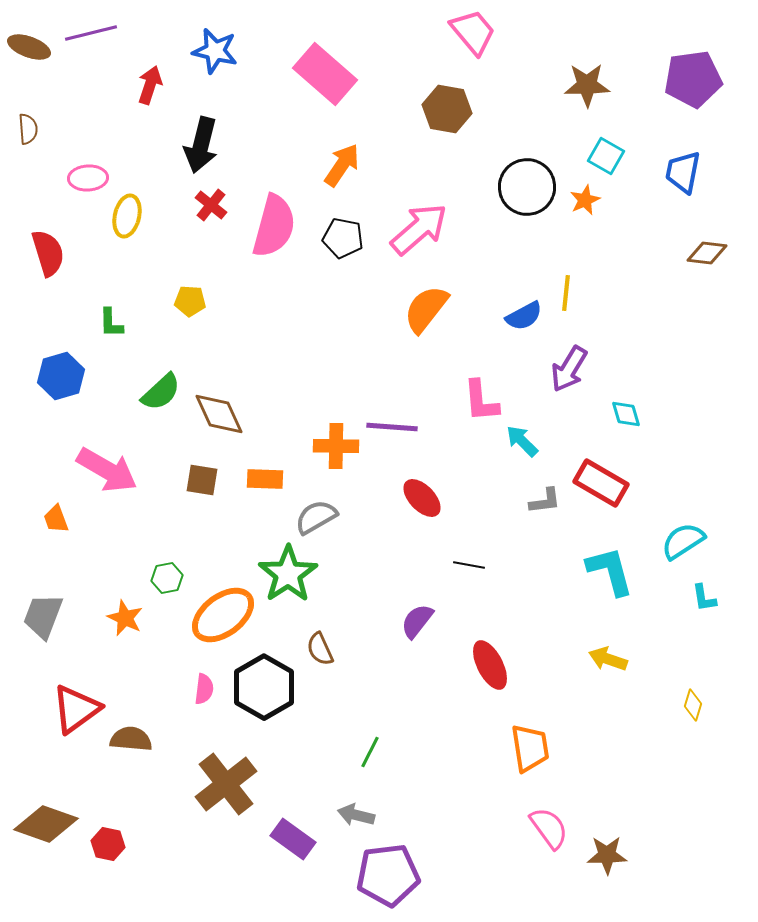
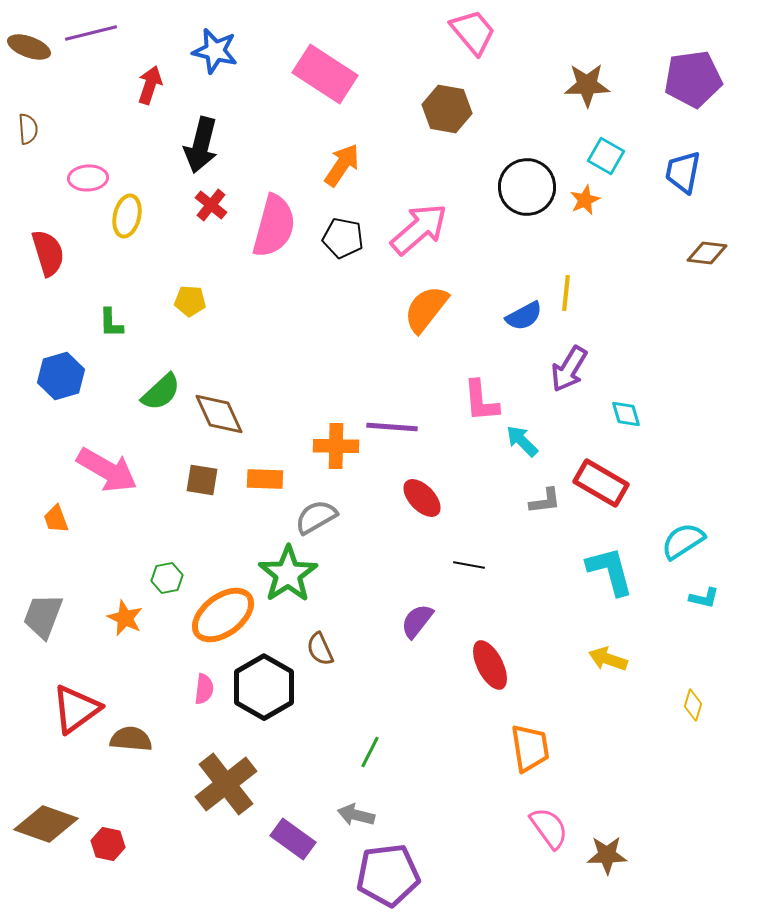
pink rectangle at (325, 74): rotated 8 degrees counterclockwise
cyan L-shape at (704, 598): rotated 68 degrees counterclockwise
